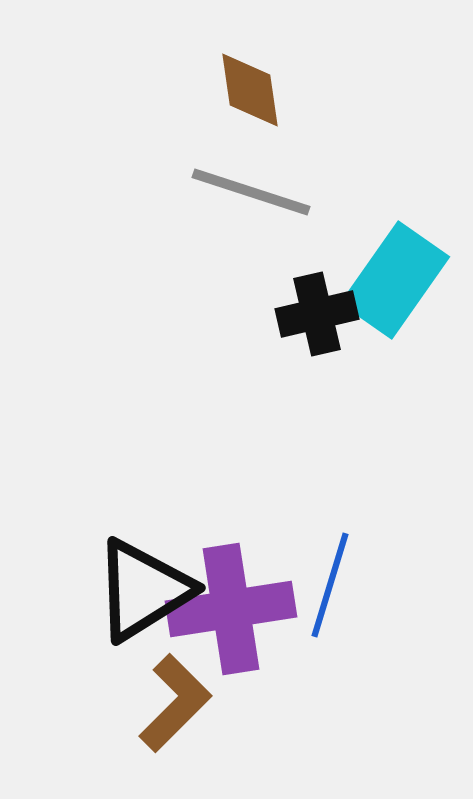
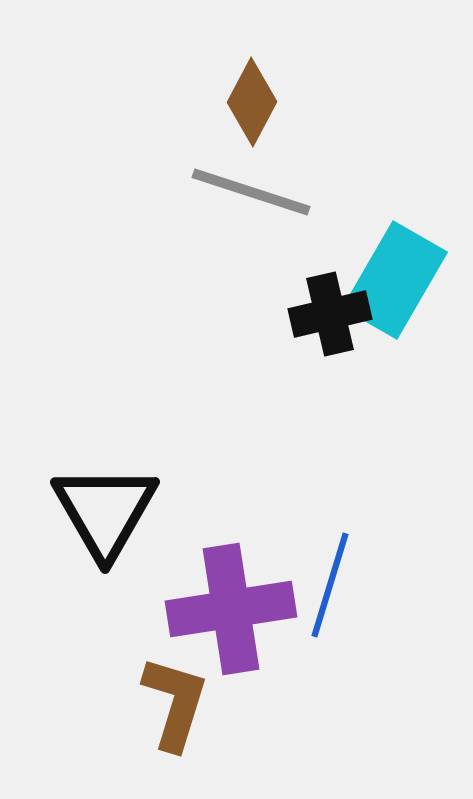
brown diamond: moved 2 px right, 12 px down; rotated 36 degrees clockwise
cyan rectangle: rotated 5 degrees counterclockwise
black cross: moved 13 px right
black triangle: moved 38 px left, 79 px up; rotated 28 degrees counterclockwise
brown L-shape: rotated 28 degrees counterclockwise
